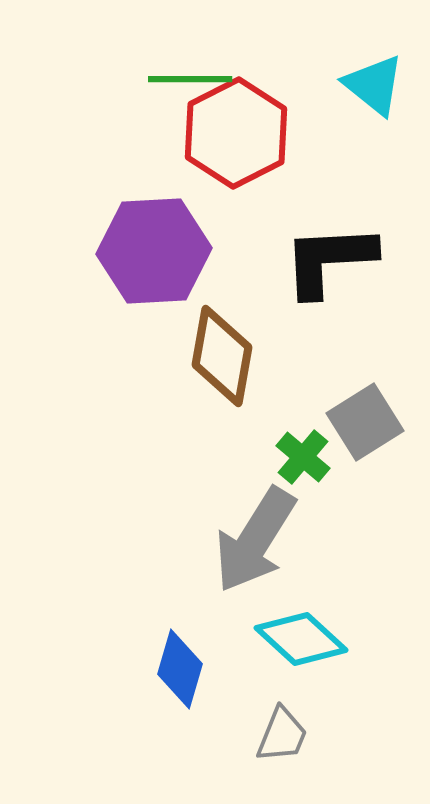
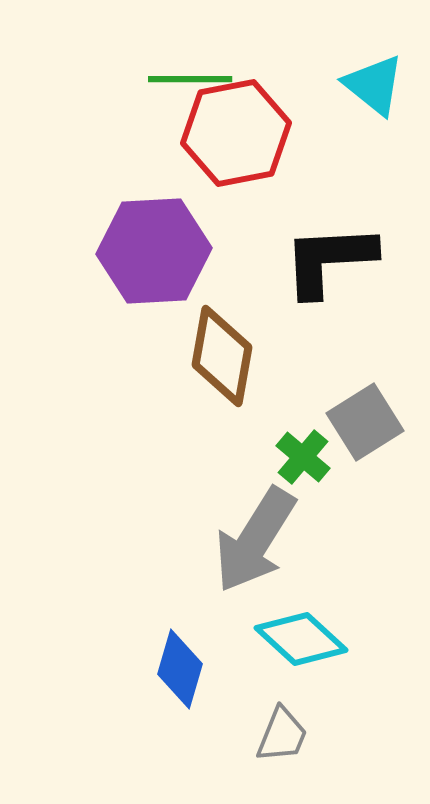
red hexagon: rotated 16 degrees clockwise
